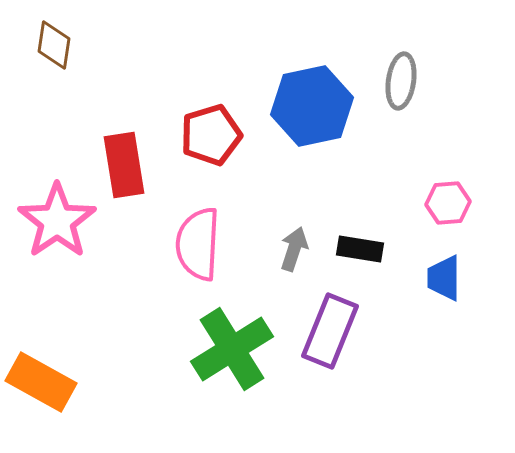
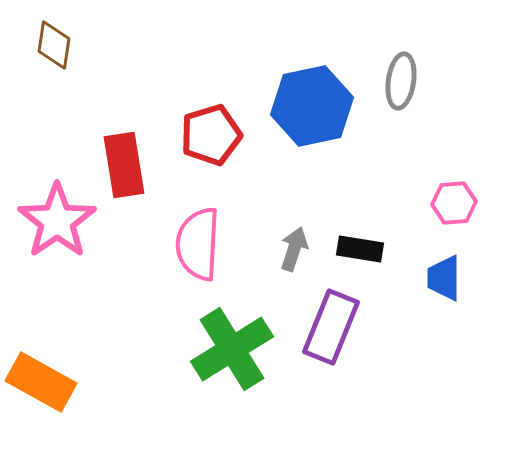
pink hexagon: moved 6 px right
purple rectangle: moved 1 px right, 4 px up
